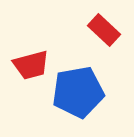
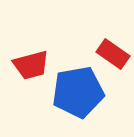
red rectangle: moved 9 px right, 24 px down; rotated 8 degrees counterclockwise
